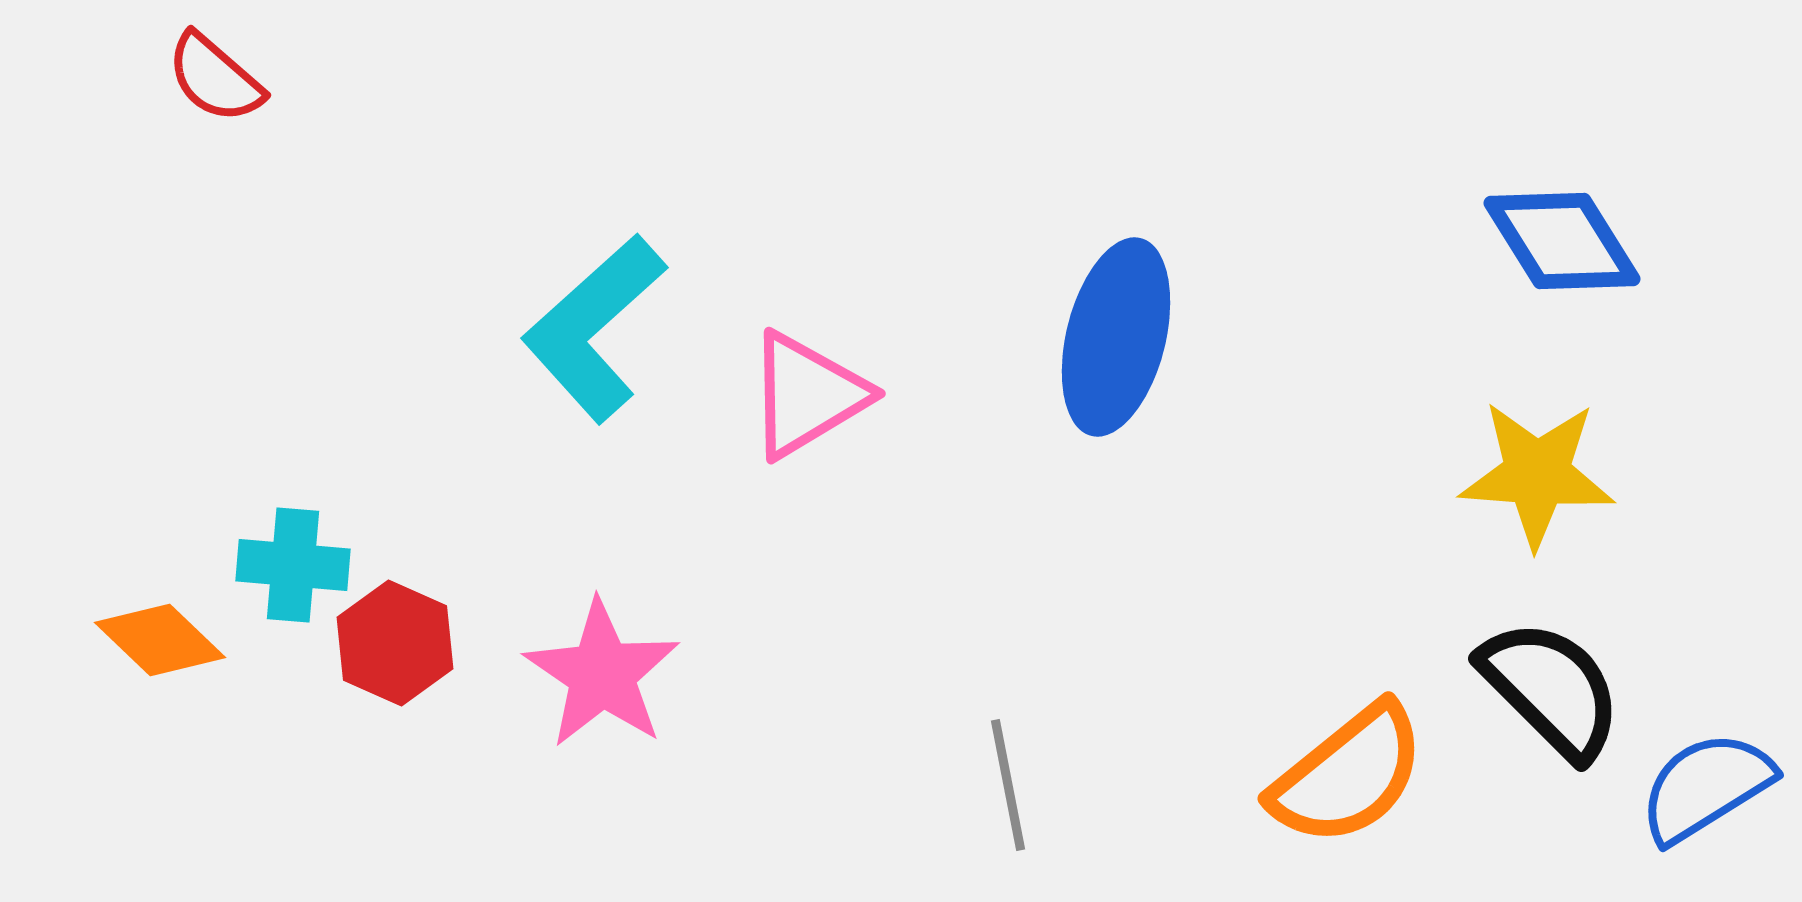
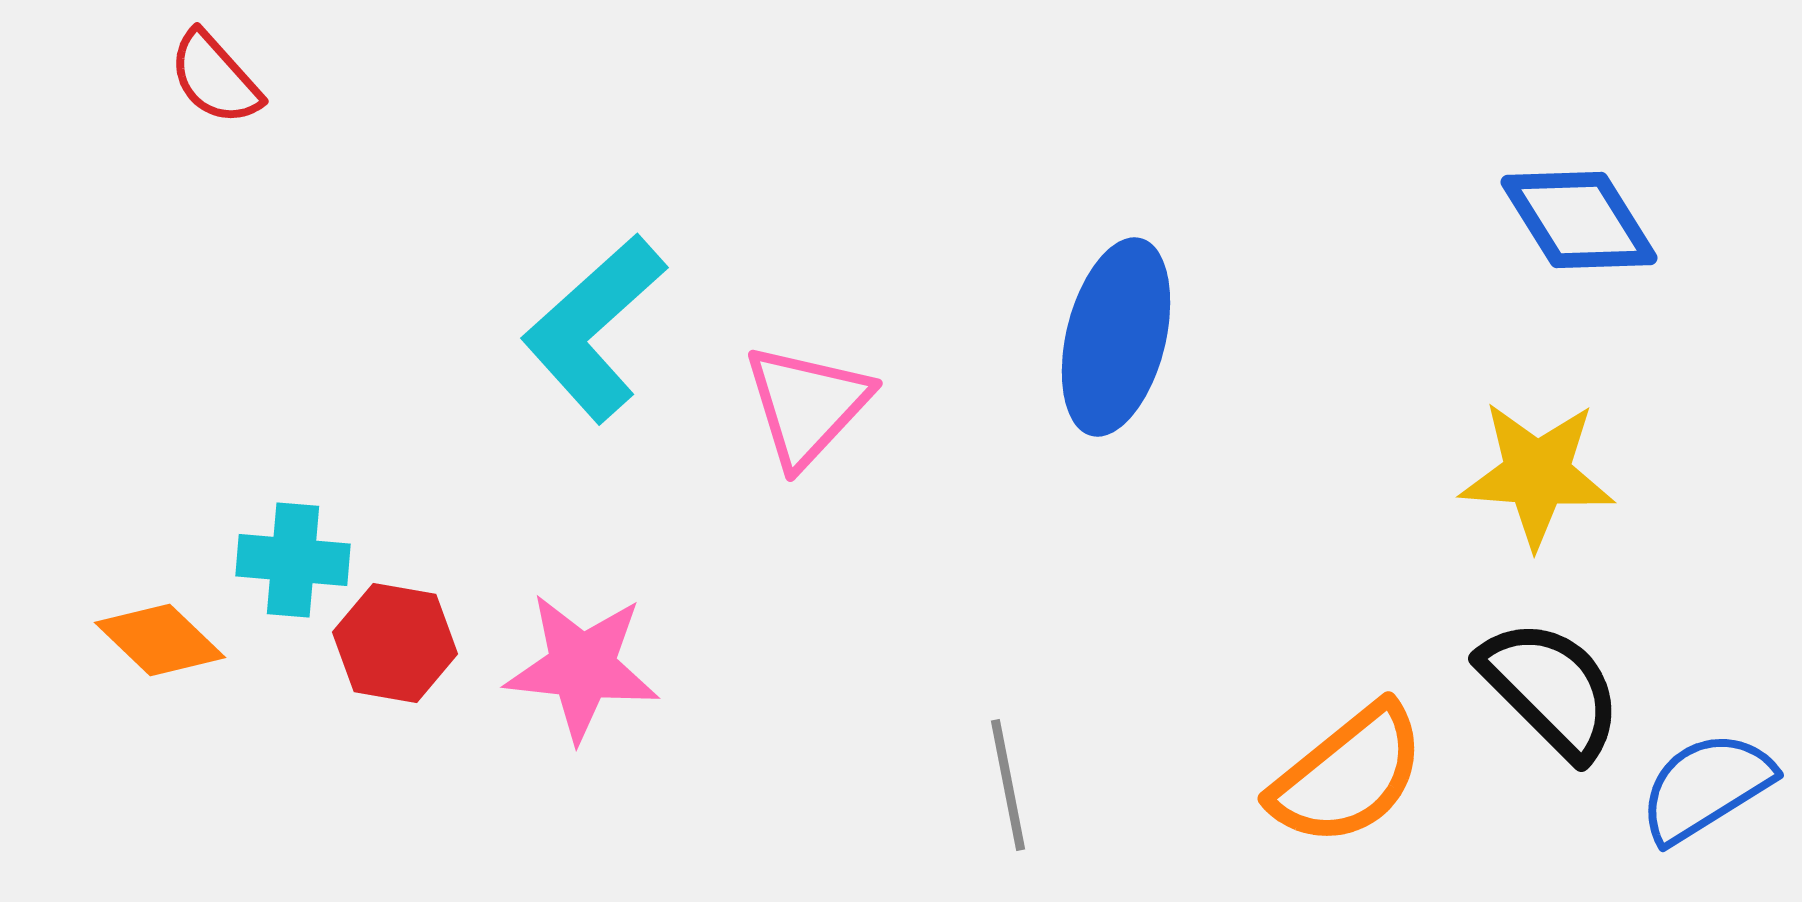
red semicircle: rotated 7 degrees clockwise
blue diamond: moved 17 px right, 21 px up
pink triangle: moved 10 px down; rotated 16 degrees counterclockwise
cyan cross: moved 5 px up
red hexagon: rotated 14 degrees counterclockwise
pink star: moved 20 px left, 7 px up; rotated 28 degrees counterclockwise
